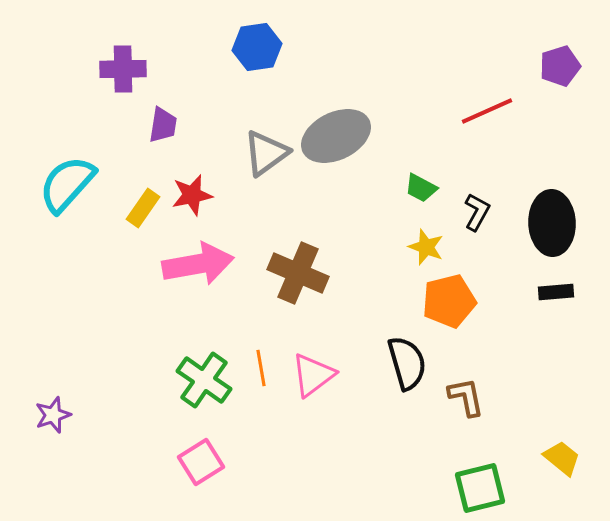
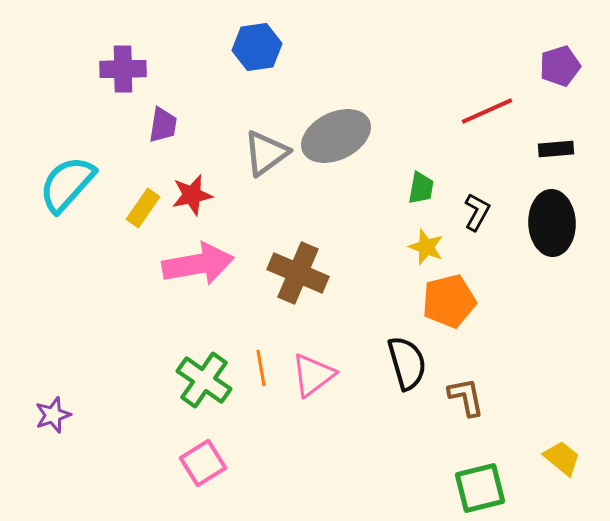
green trapezoid: rotated 108 degrees counterclockwise
black rectangle: moved 143 px up
pink square: moved 2 px right, 1 px down
